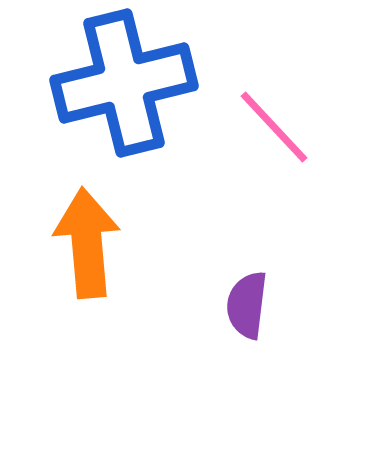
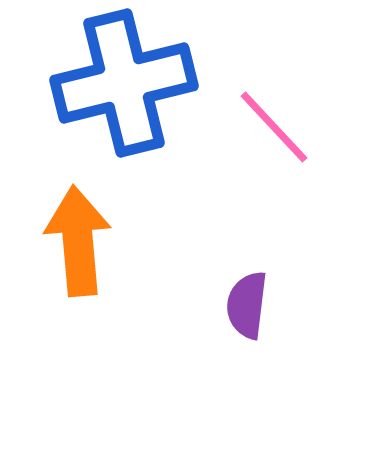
orange arrow: moved 9 px left, 2 px up
